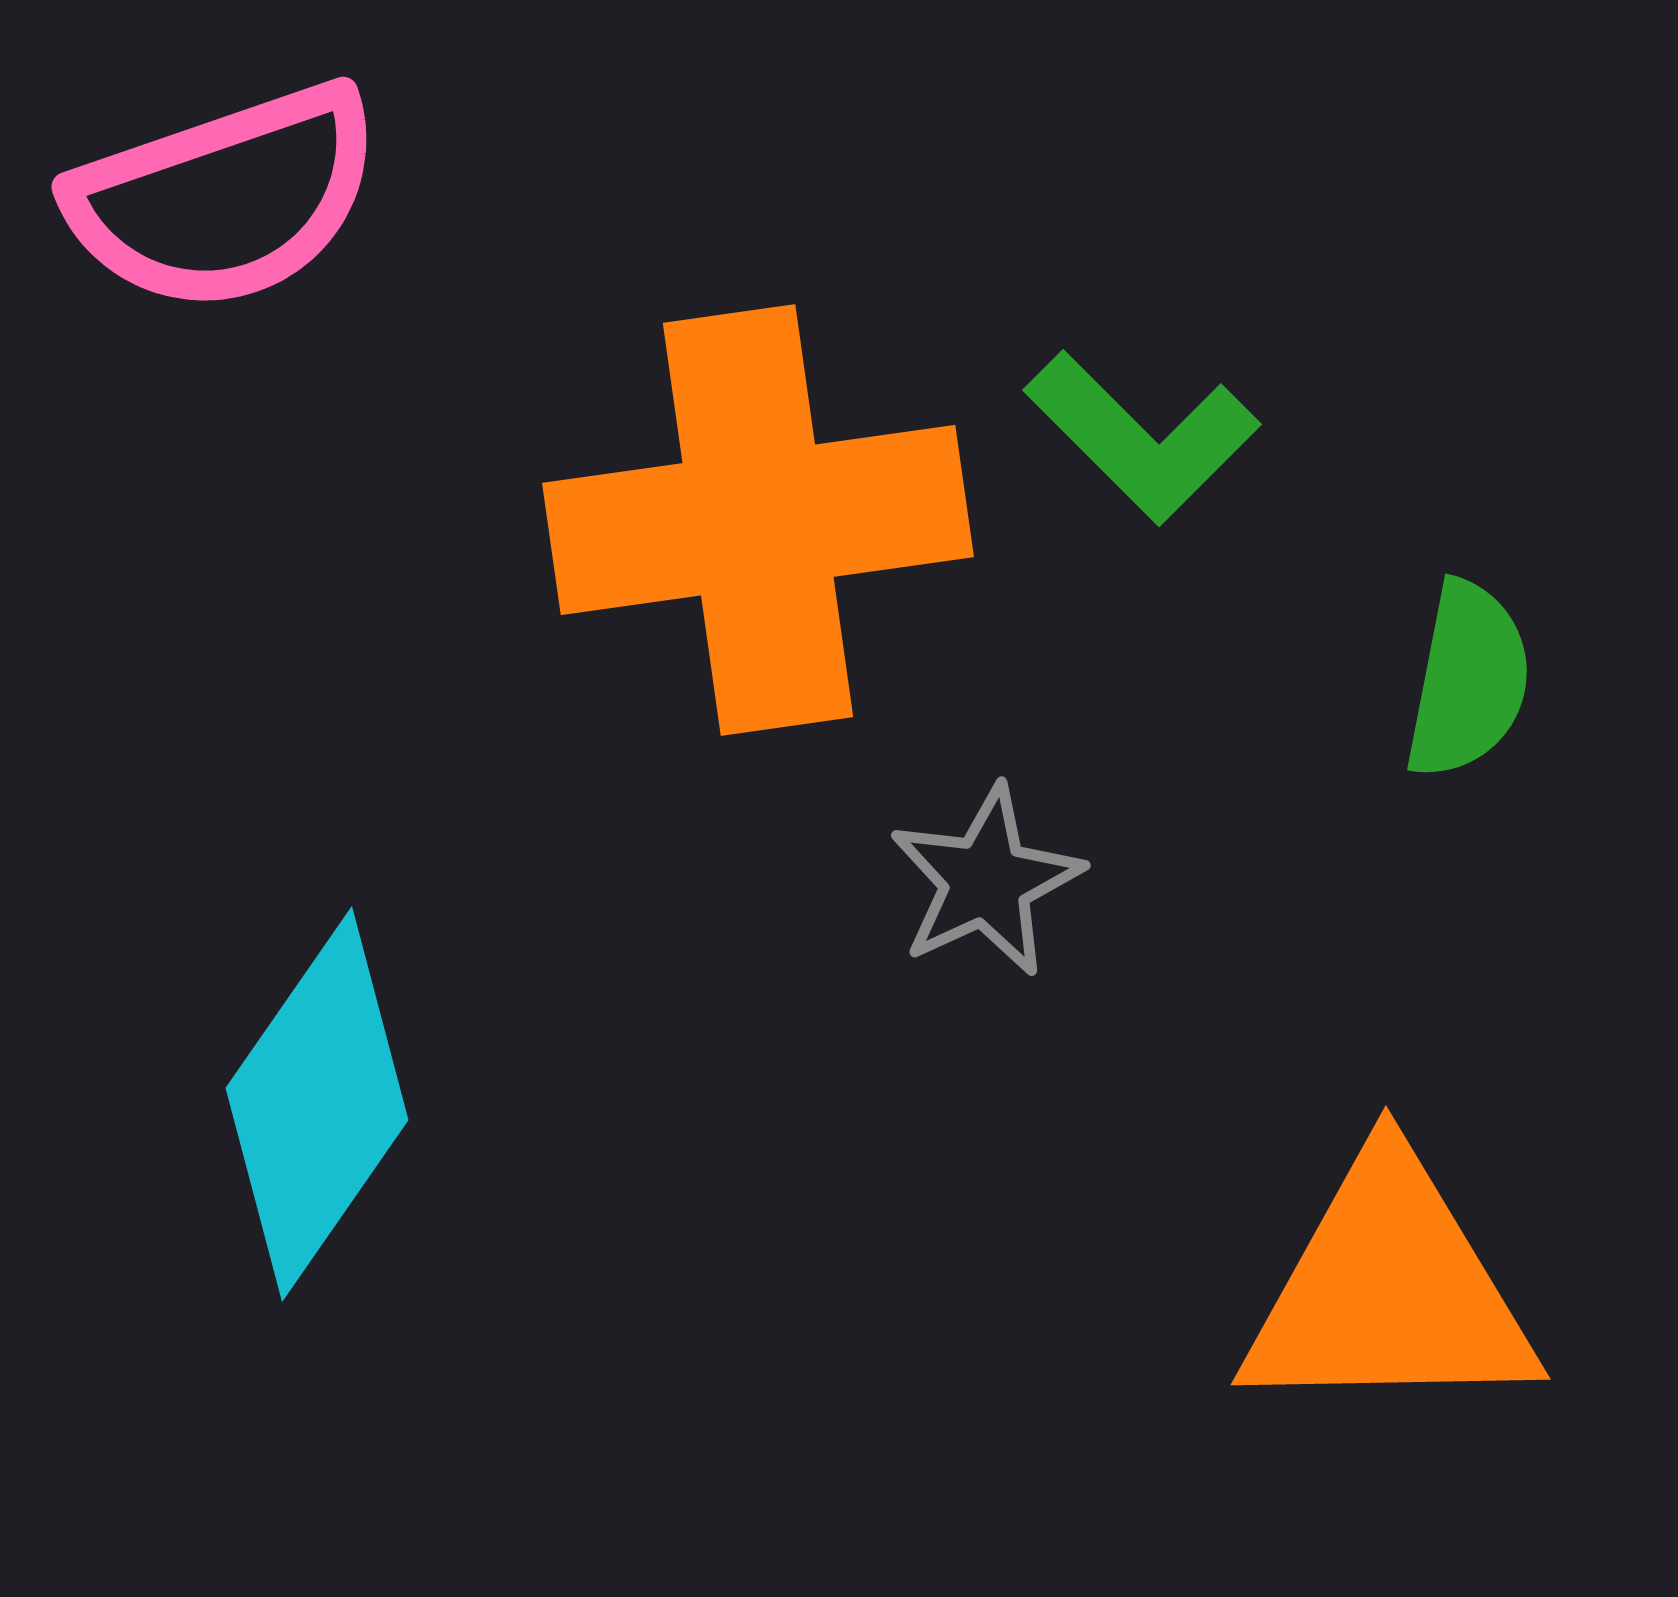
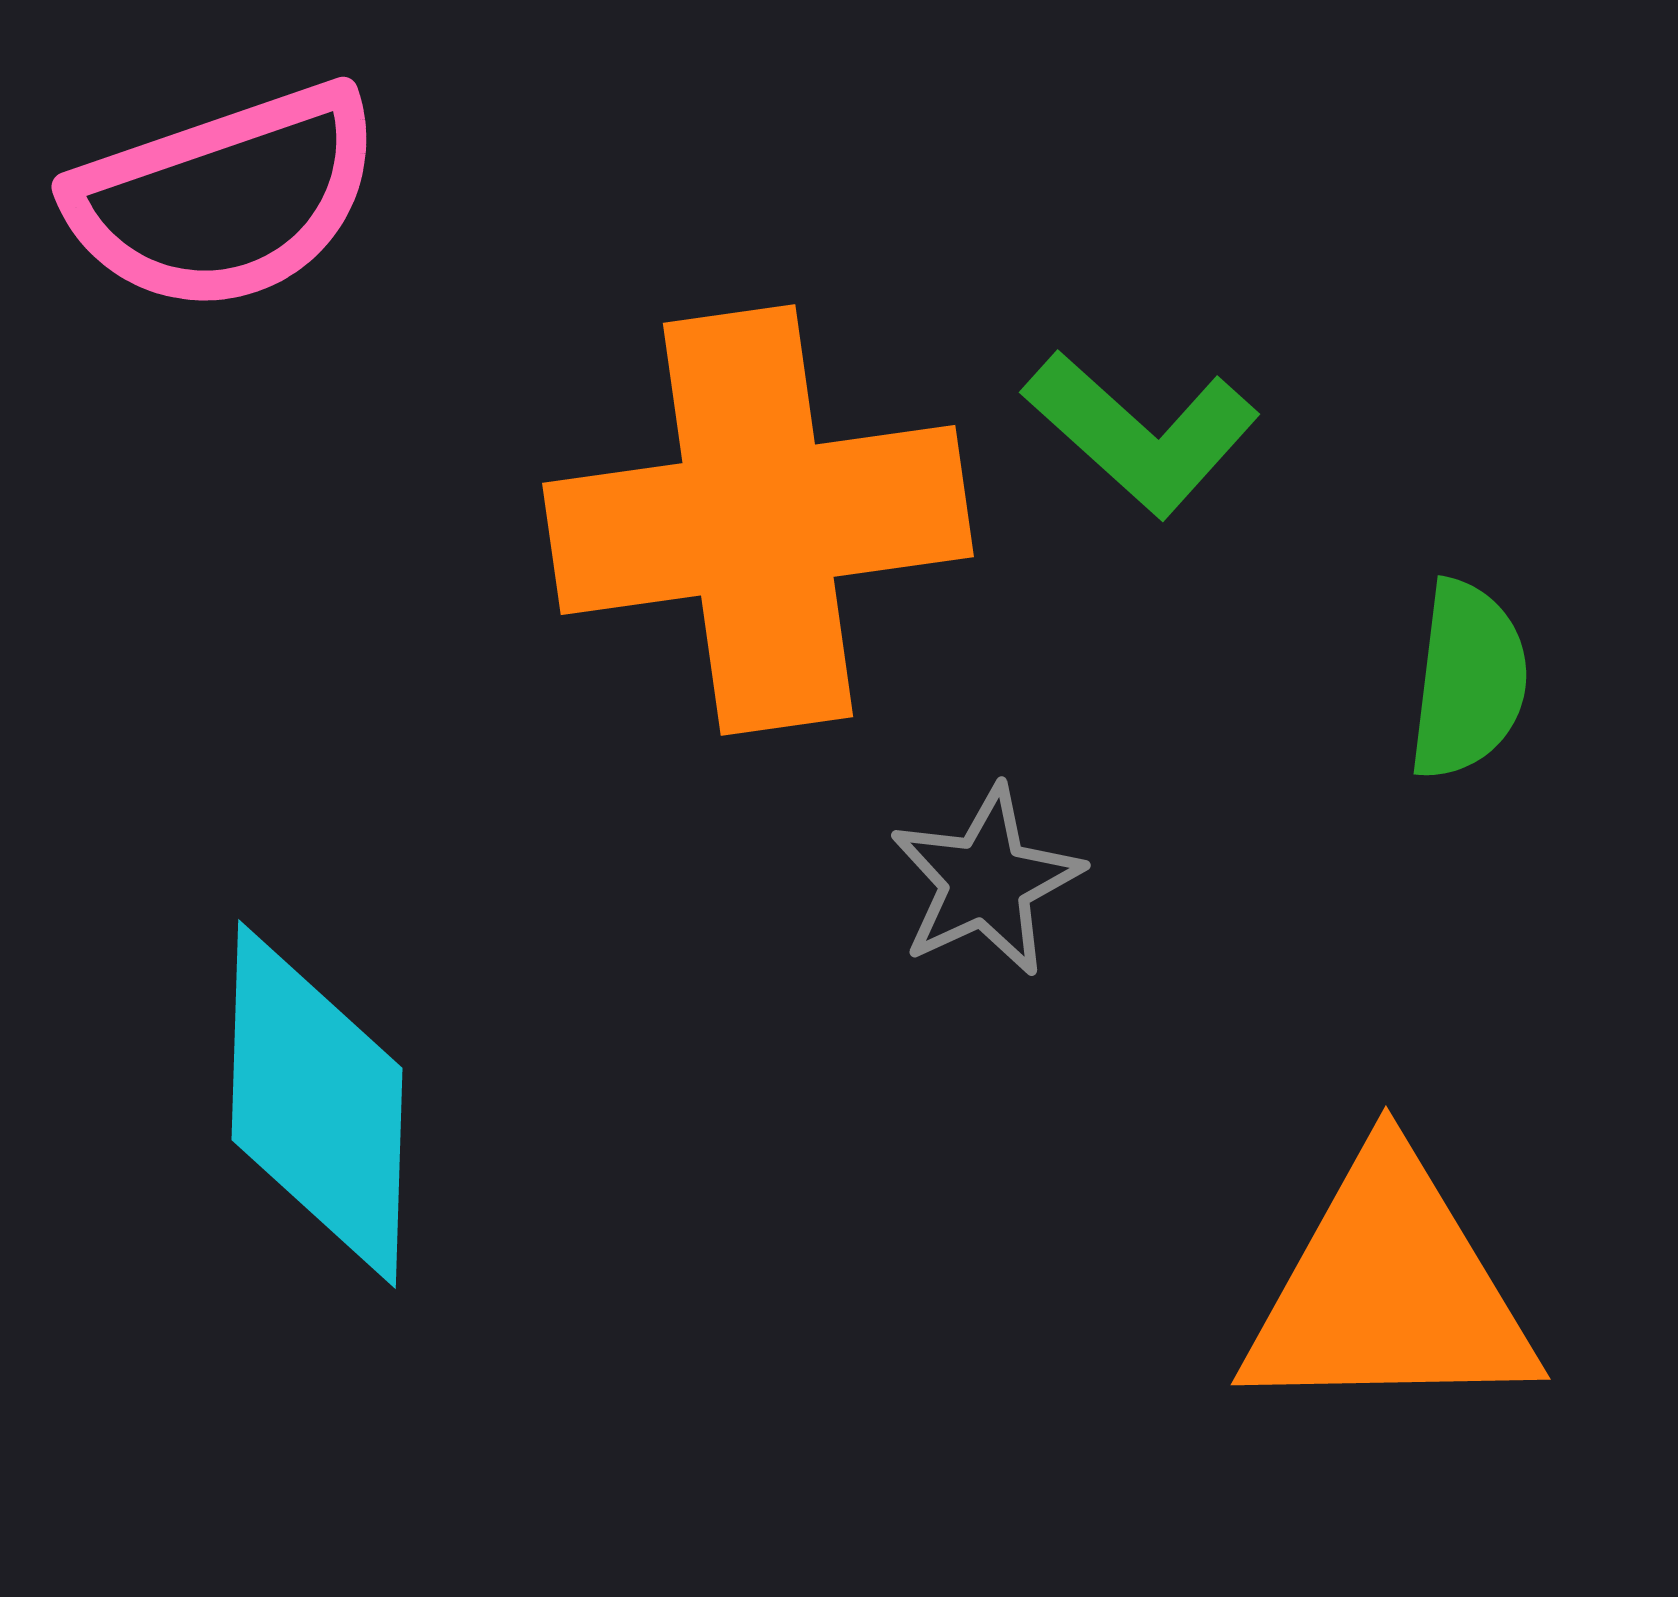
green L-shape: moved 1 px left, 4 px up; rotated 3 degrees counterclockwise
green semicircle: rotated 4 degrees counterclockwise
cyan diamond: rotated 33 degrees counterclockwise
